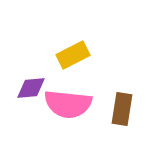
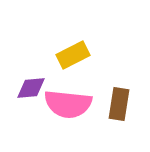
brown rectangle: moved 3 px left, 5 px up
